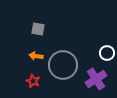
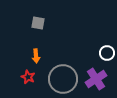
gray square: moved 6 px up
orange arrow: rotated 104 degrees counterclockwise
gray circle: moved 14 px down
red star: moved 5 px left, 4 px up
